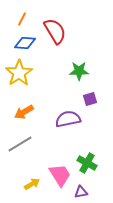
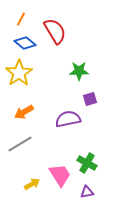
orange line: moved 1 px left
blue diamond: rotated 35 degrees clockwise
purple triangle: moved 6 px right
